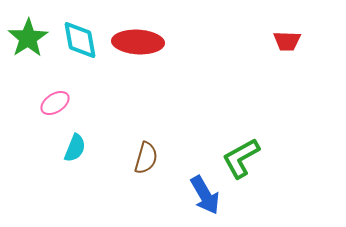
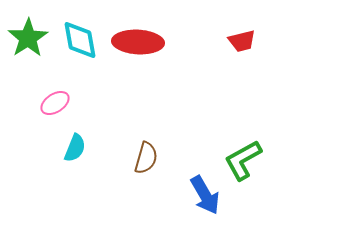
red trapezoid: moved 45 px left; rotated 16 degrees counterclockwise
green L-shape: moved 2 px right, 2 px down
